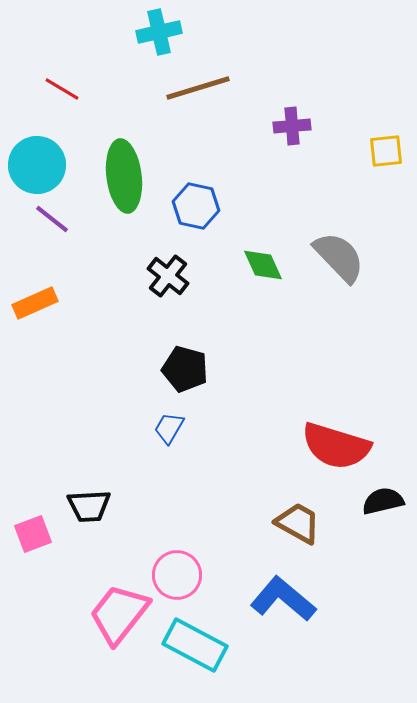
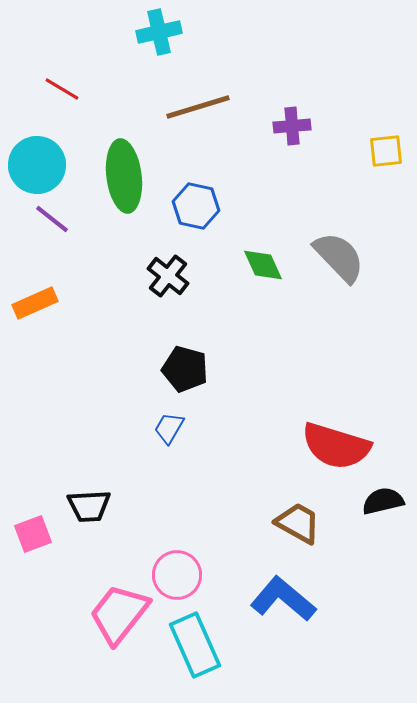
brown line: moved 19 px down
cyan rectangle: rotated 38 degrees clockwise
